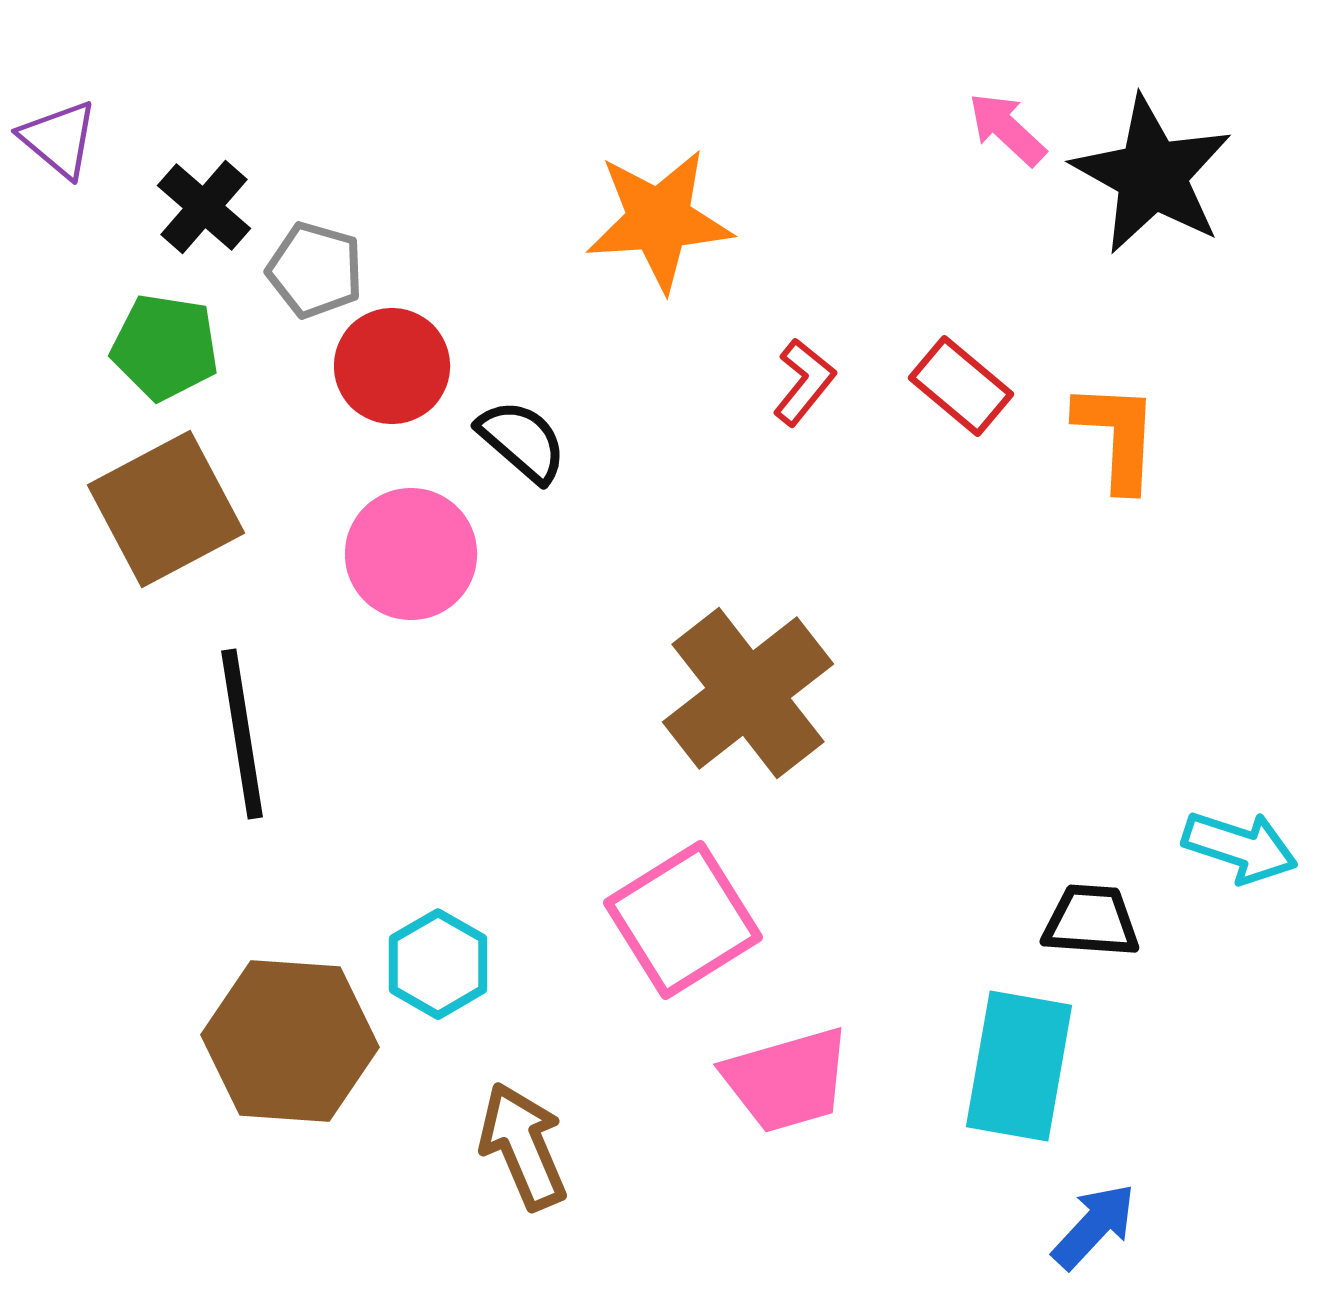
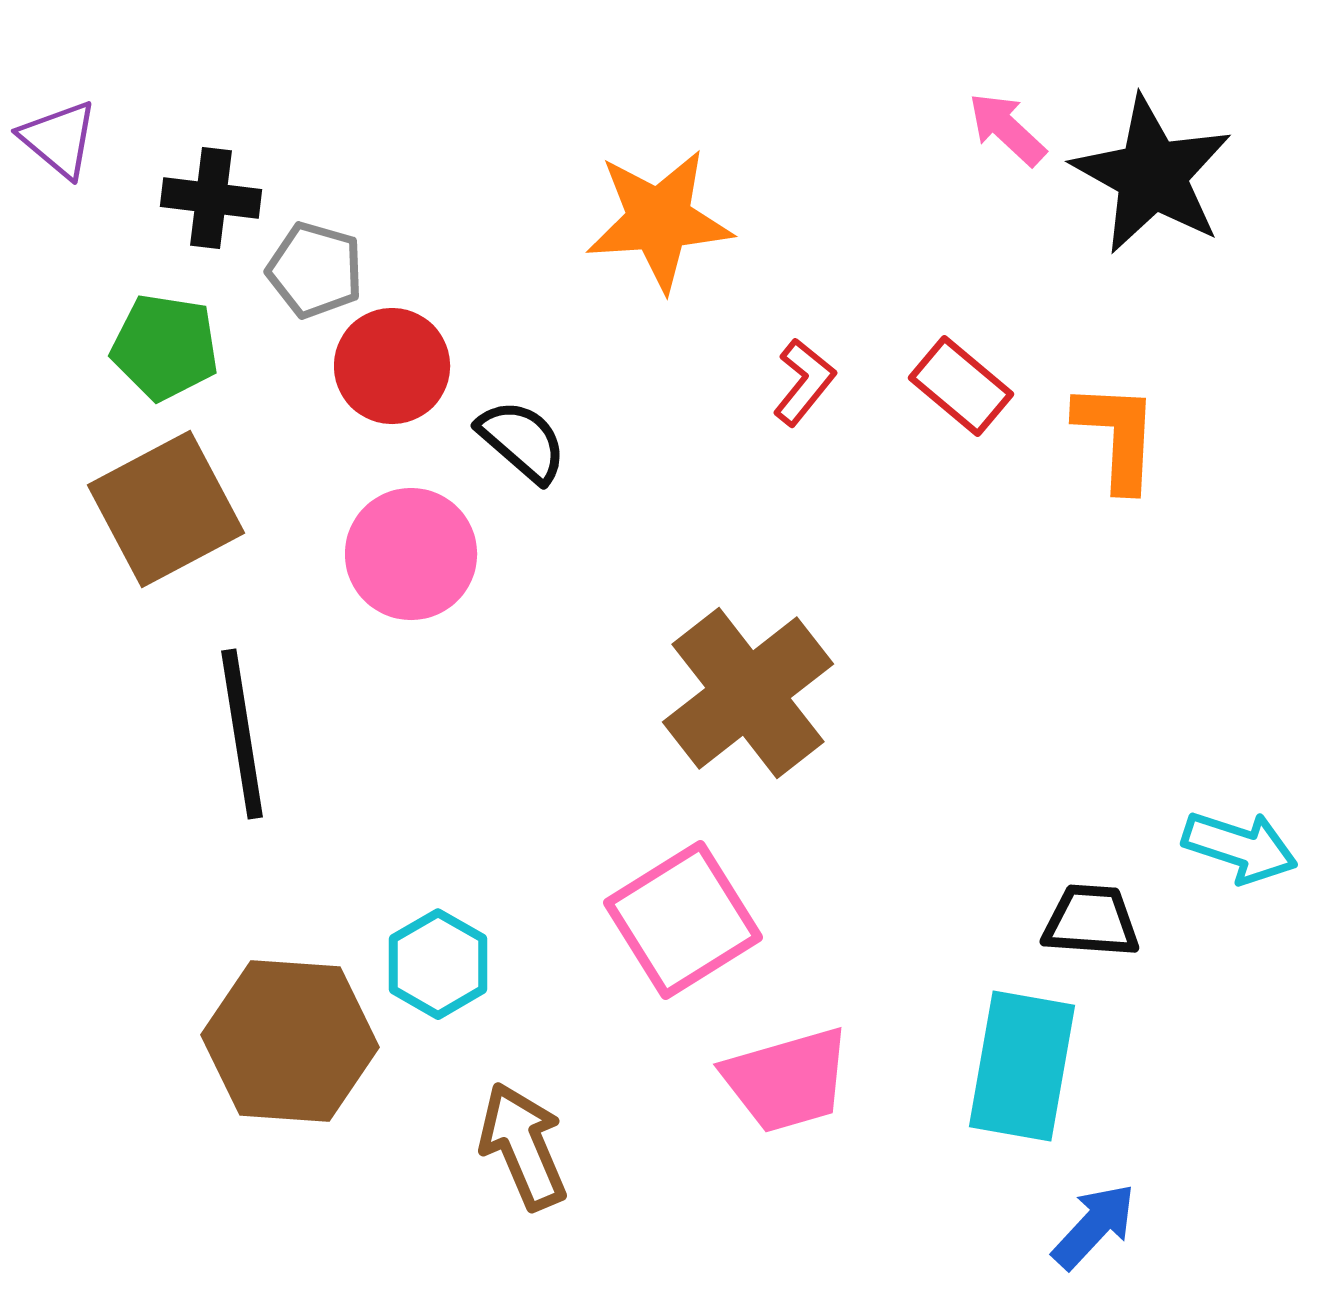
black cross: moved 7 px right, 9 px up; rotated 34 degrees counterclockwise
cyan rectangle: moved 3 px right
